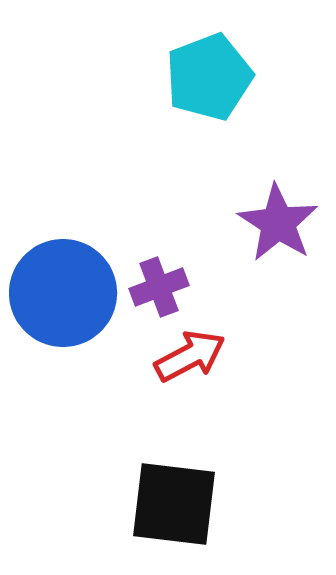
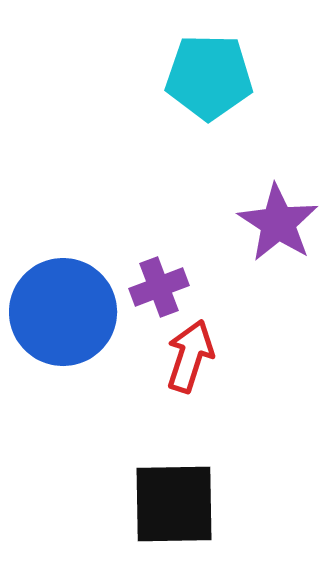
cyan pentagon: rotated 22 degrees clockwise
blue circle: moved 19 px down
red arrow: rotated 44 degrees counterclockwise
black square: rotated 8 degrees counterclockwise
